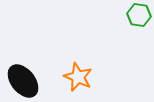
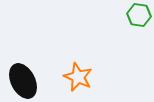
black ellipse: rotated 12 degrees clockwise
